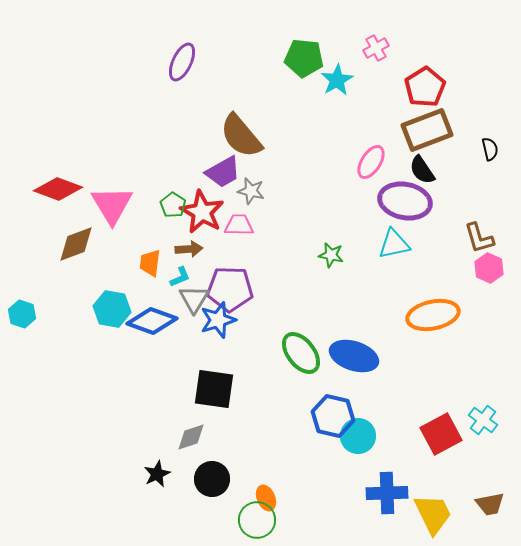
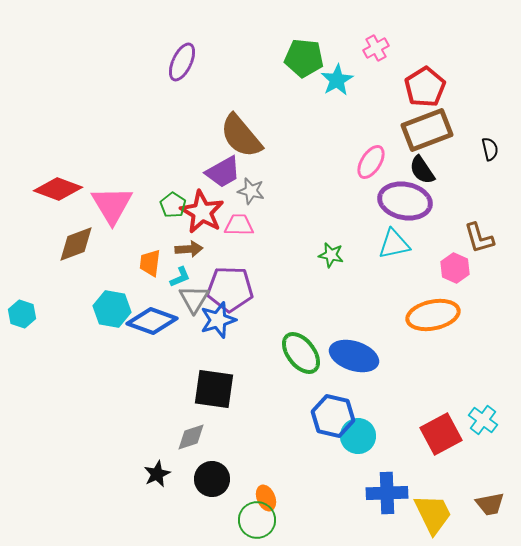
pink hexagon at (489, 268): moved 34 px left
